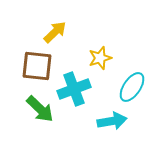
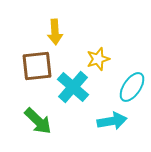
yellow arrow: rotated 130 degrees clockwise
yellow star: moved 2 px left, 1 px down
brown square: rotated 12 degrees counterclockwise
cyan cross: moved 1 px left, 2 px up; rotated 28 degrees counterclockwise
green arrow: moved 2 px left, 12 px down
